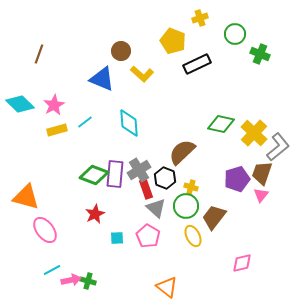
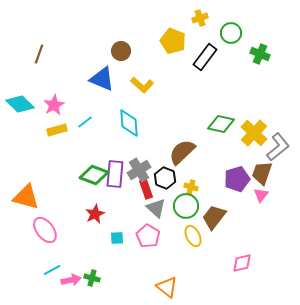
green circle at (235, 34): moved 4 px left, 1 px up
black rectangle at (197, 64): moved 8 px right, 7 px up; rotated 28 degrees counterclockwise
yellow L-shape at (142, 74): moved 11 px down
green cross at (88, 281): moved 4 px right, 3 px up
